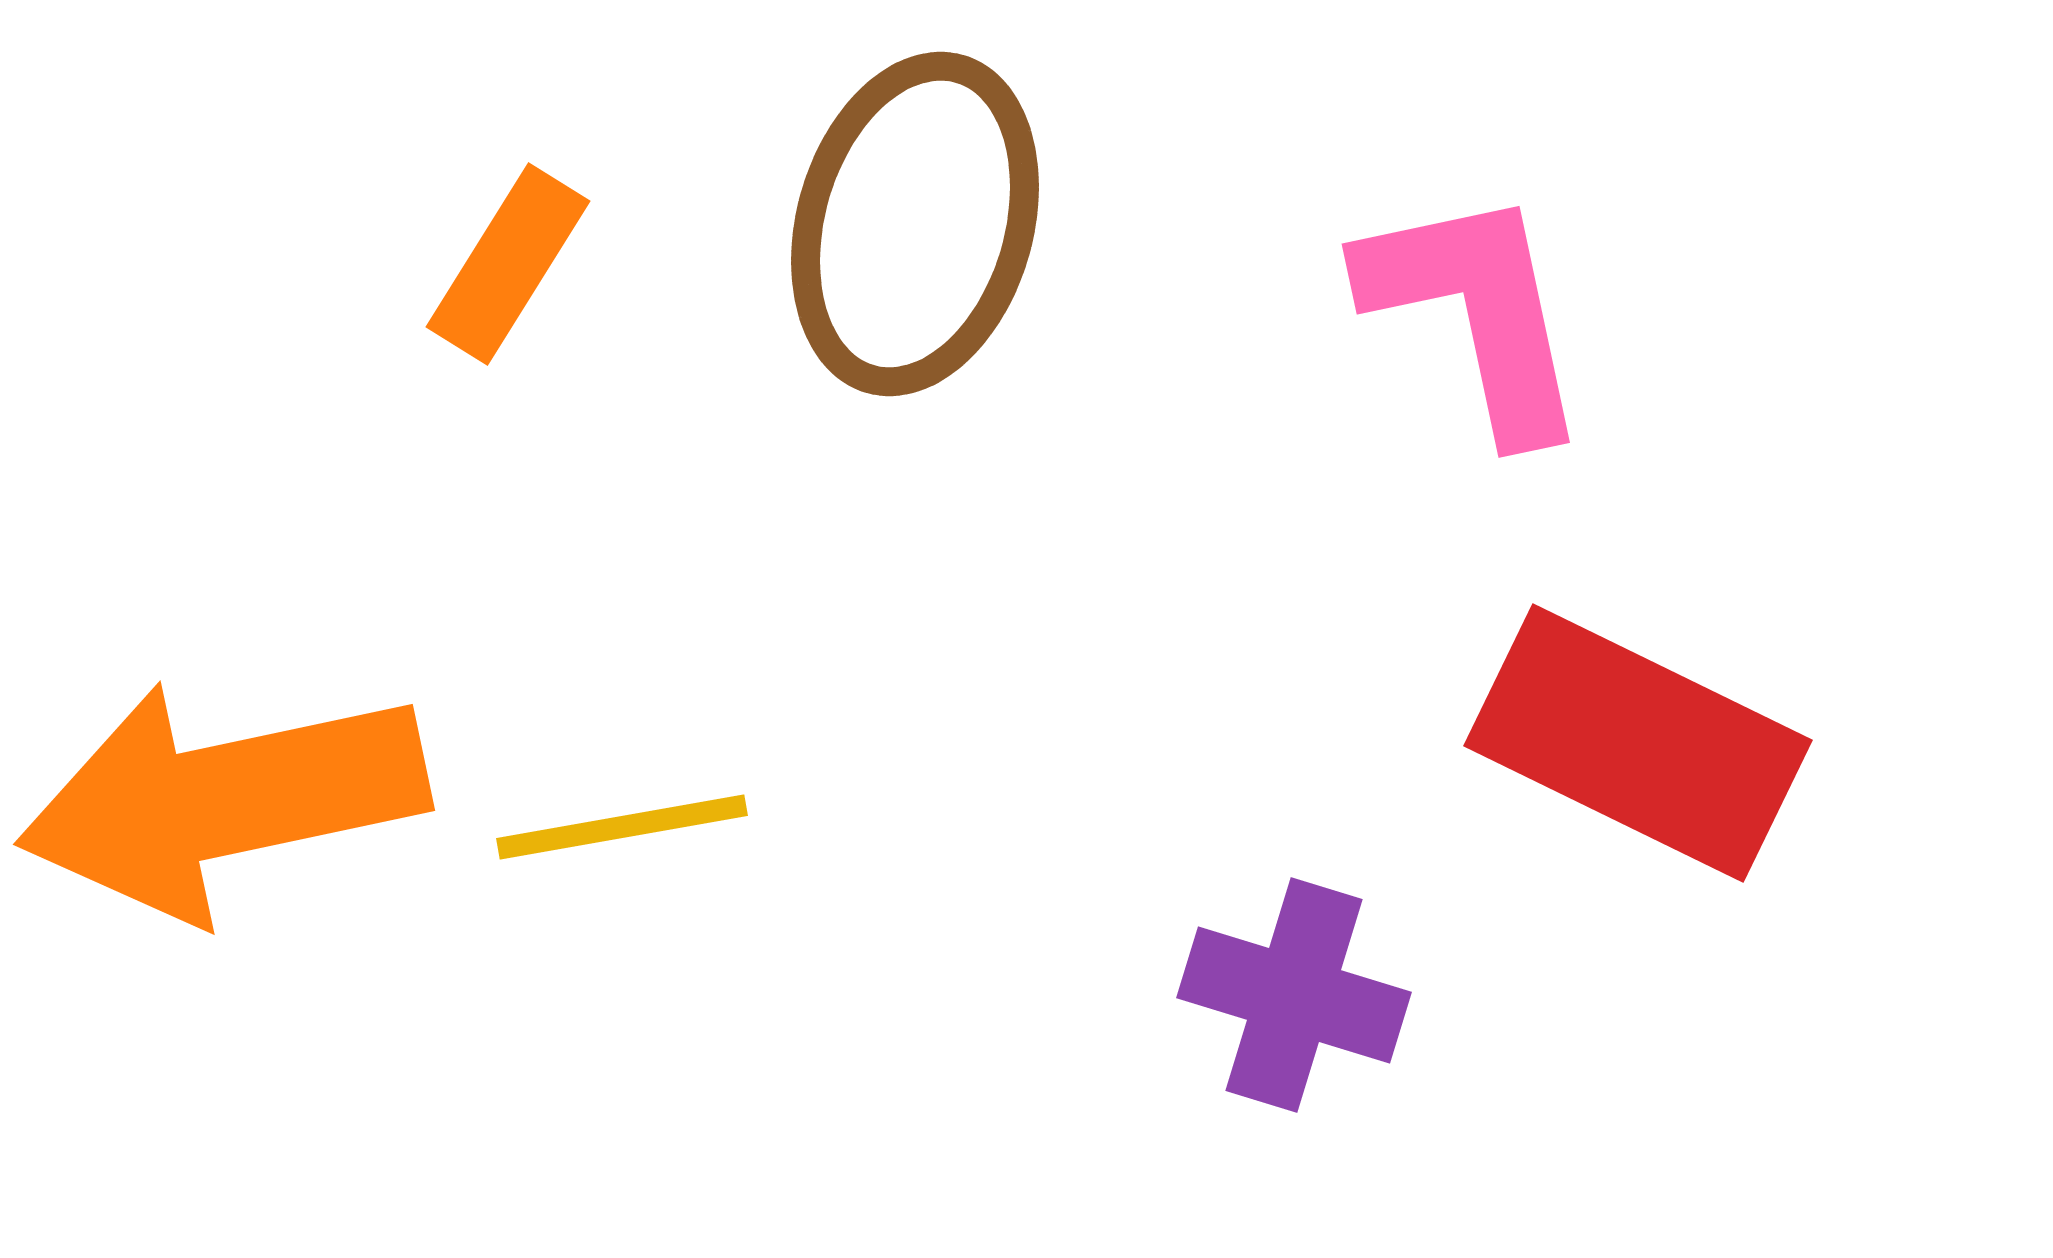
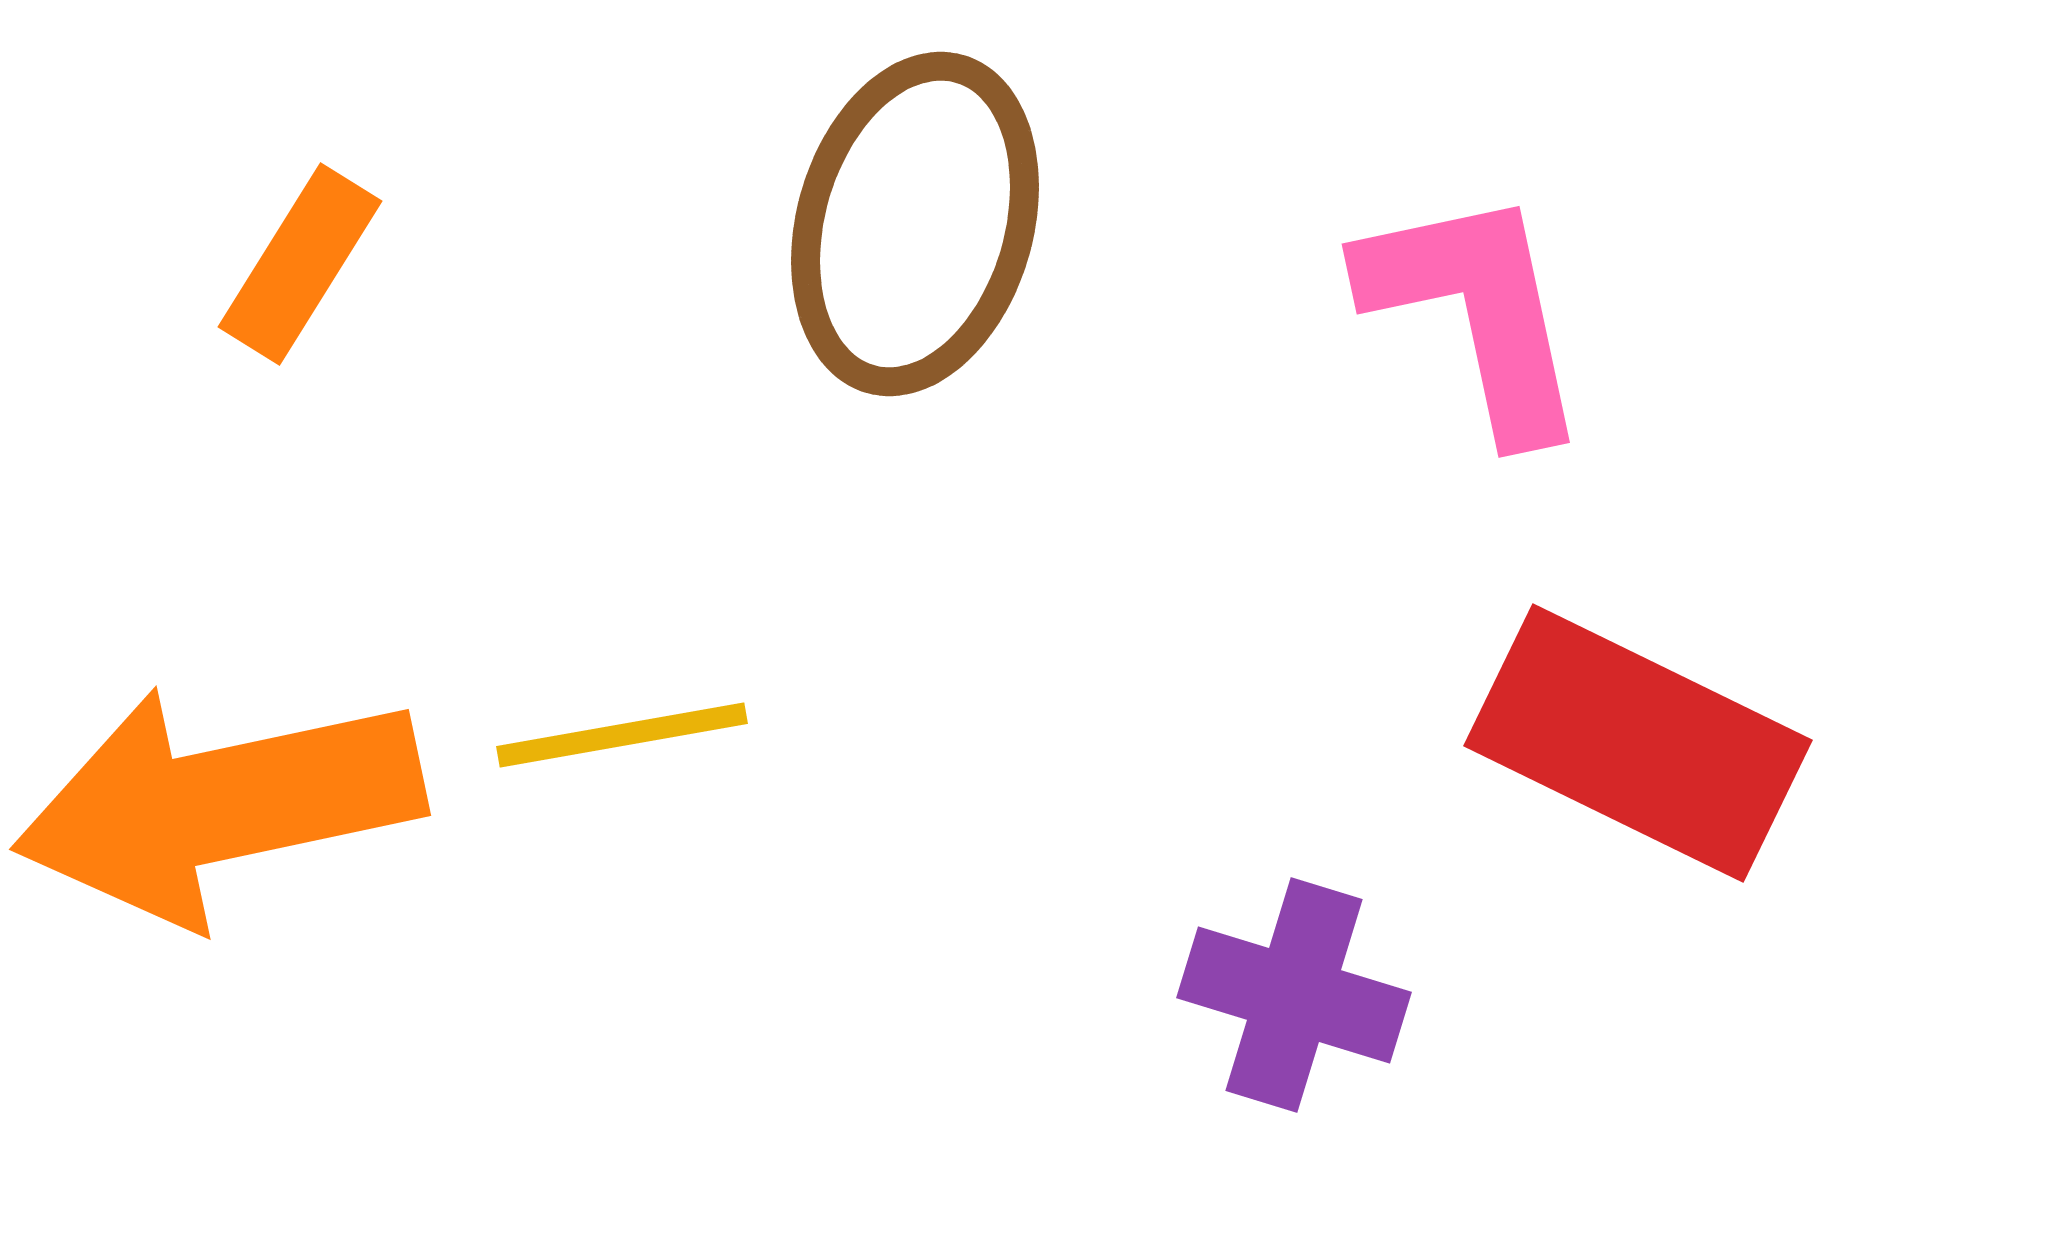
orange rectangle: moved 208 px left
orange arrow: moved 4 px left, 5 px down
yellow line: moved 92 px up
